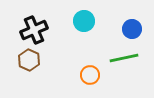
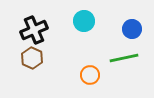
brown hexagon: moved 3 px right, 2 px up
